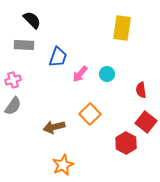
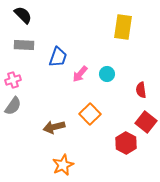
black semicircle: moved 9 px left, 5 px up
yellow rectangle: moved 1 px right, 1 px up
